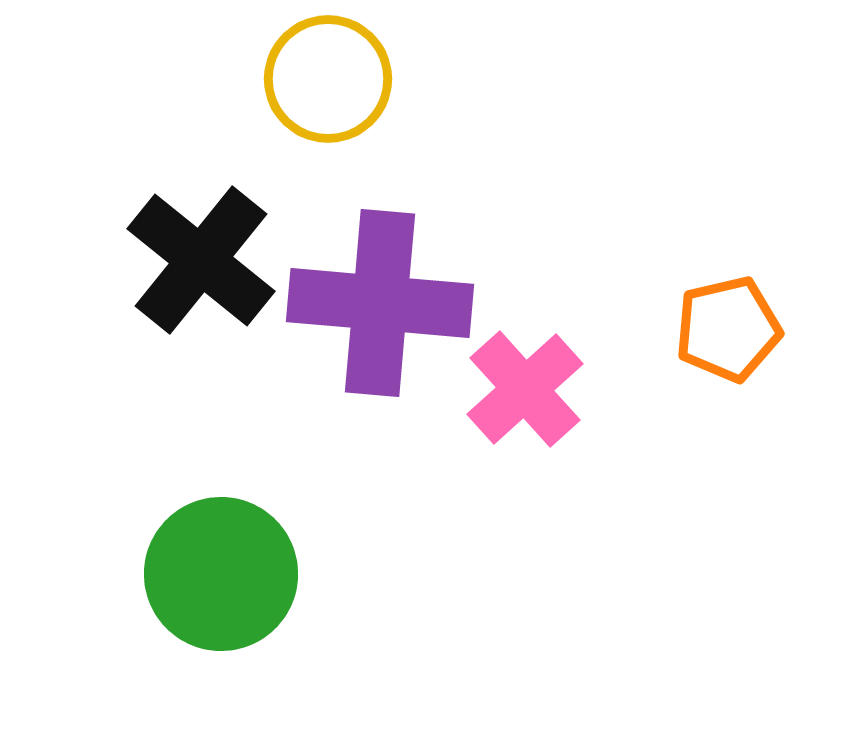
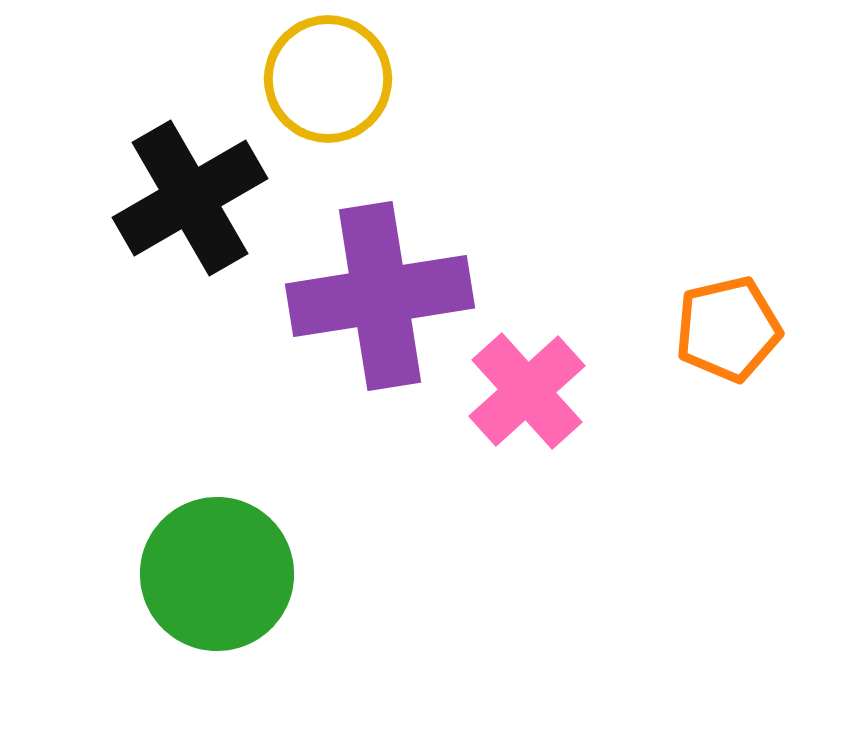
black cross: moved 11 px left, 62 px up; rotated 21 degrees clockwise
purple cross: moved 7 px up; rotated 14 degrees counterclockwise
pink cross: moved 2 px right, 2 px down
green circle: moved 4 px left
